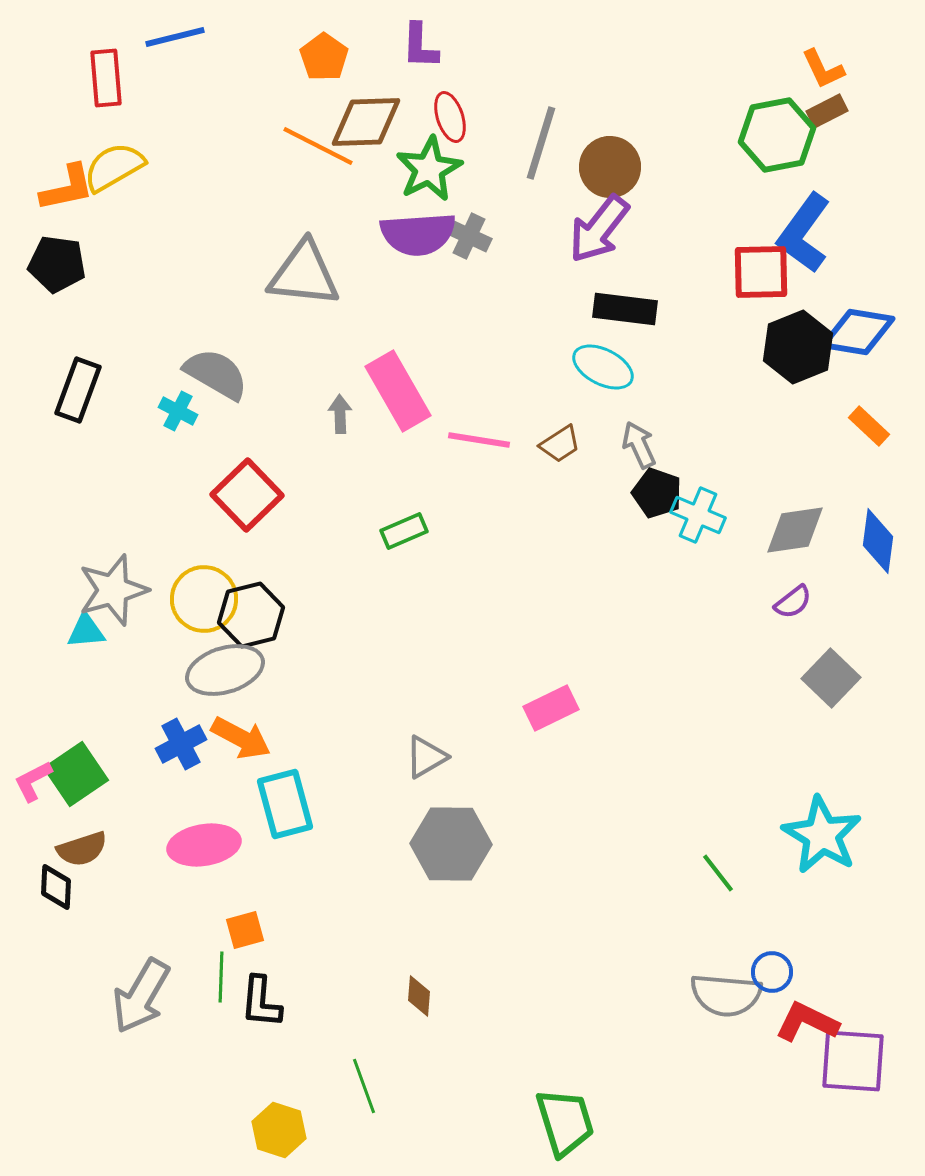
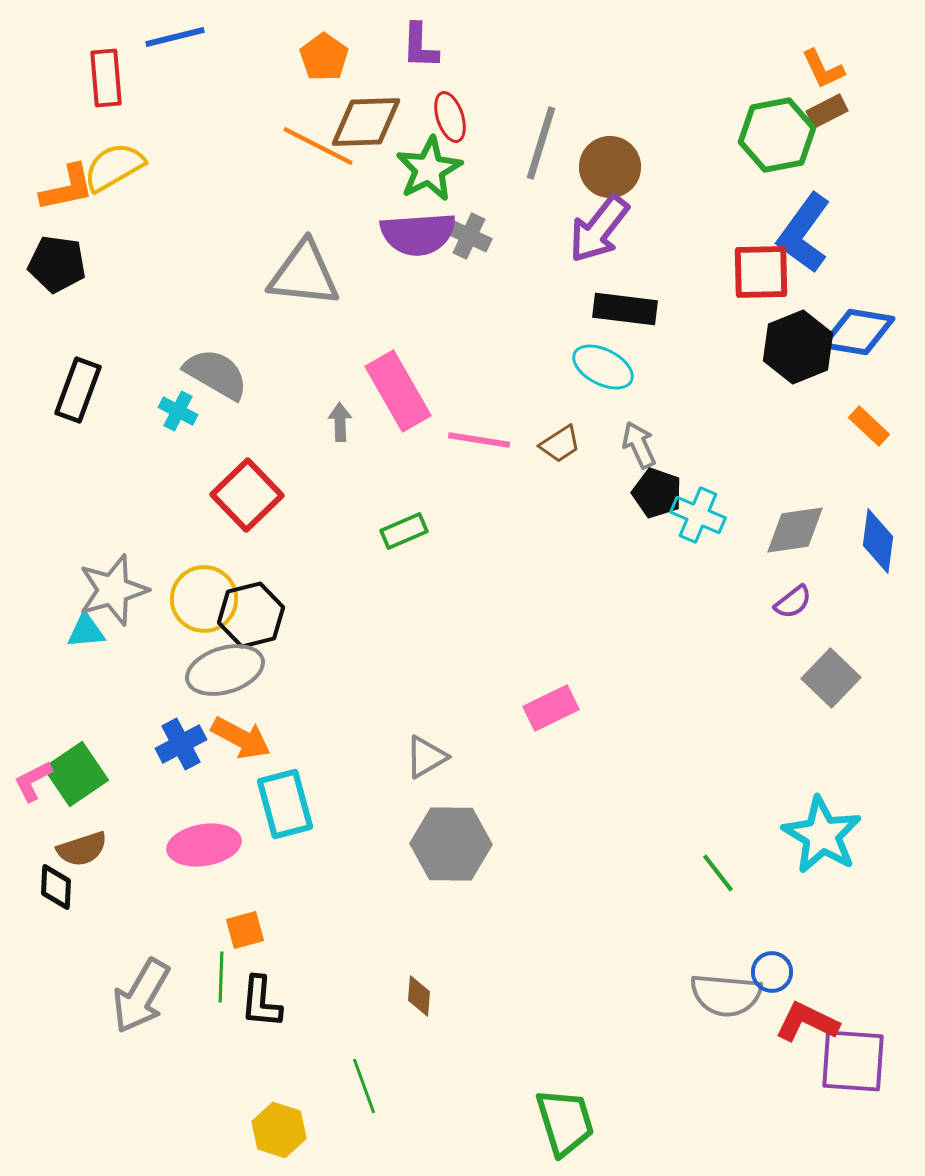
gray arrow at (340, 414): moved 8 px down
